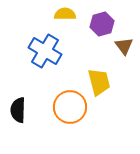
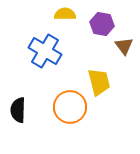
purple hexagon: rotated 25 degrees clockwise
